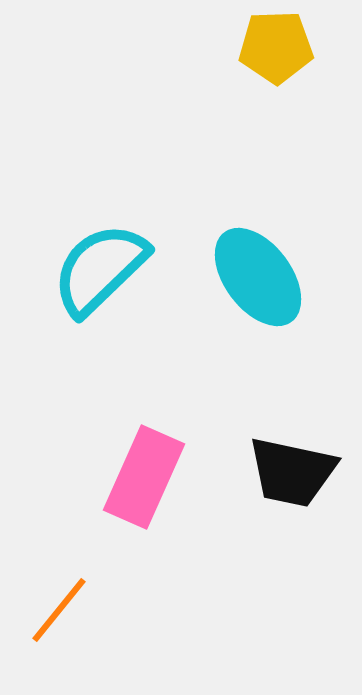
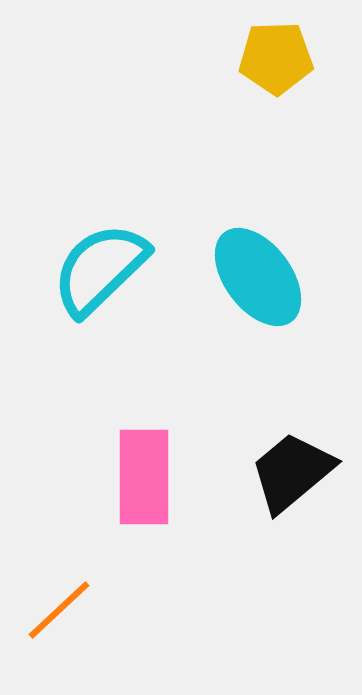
yellow pentagon: moved 11 px down
black trapezoid: rotated 128 degrees clockwise
pink rectangle: rotated 24 degrees counterclockwise
orange line: rotated 8 degrees clockwise
